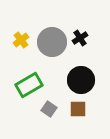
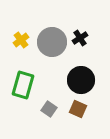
green rectangle: moved 6 px left; rotated 44 degrees counterclockwise
brown square: rotated 24 degrees clockwise
